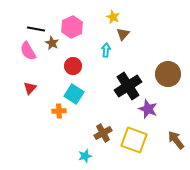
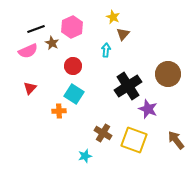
black line: rotated 30 degrees counterclockwise
pink semicircle: rotated 84 degrees counterclockwise
brown cross: rotated 30 degrees counterclockwise
